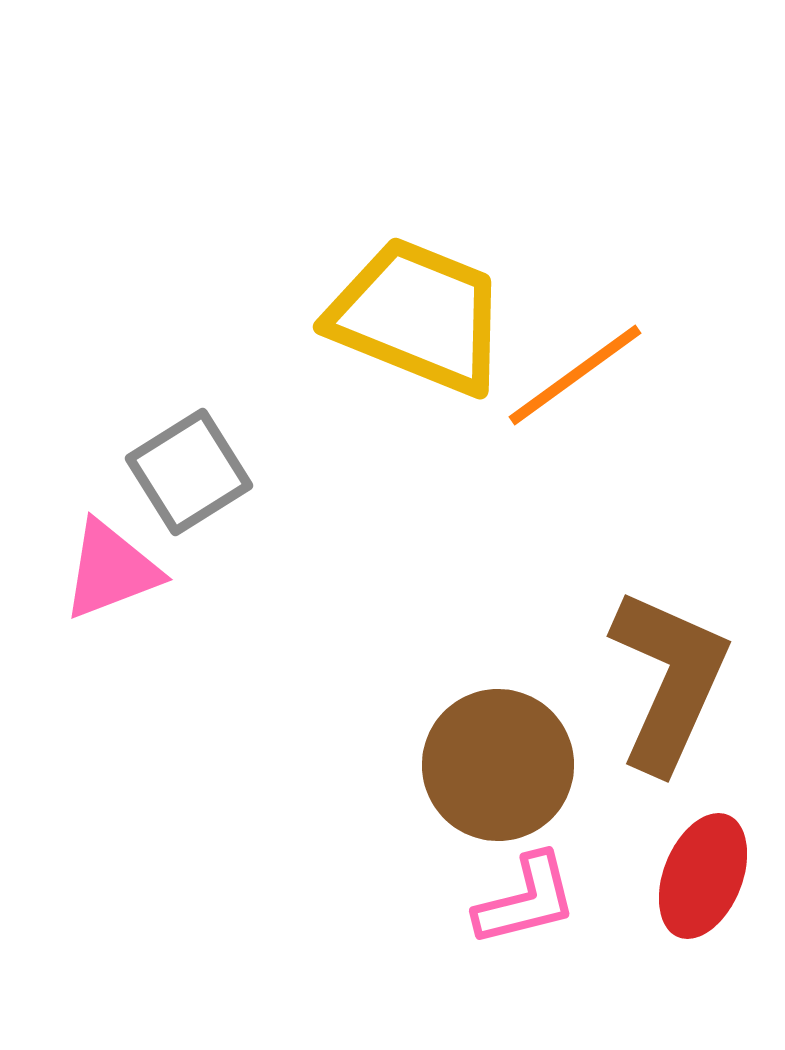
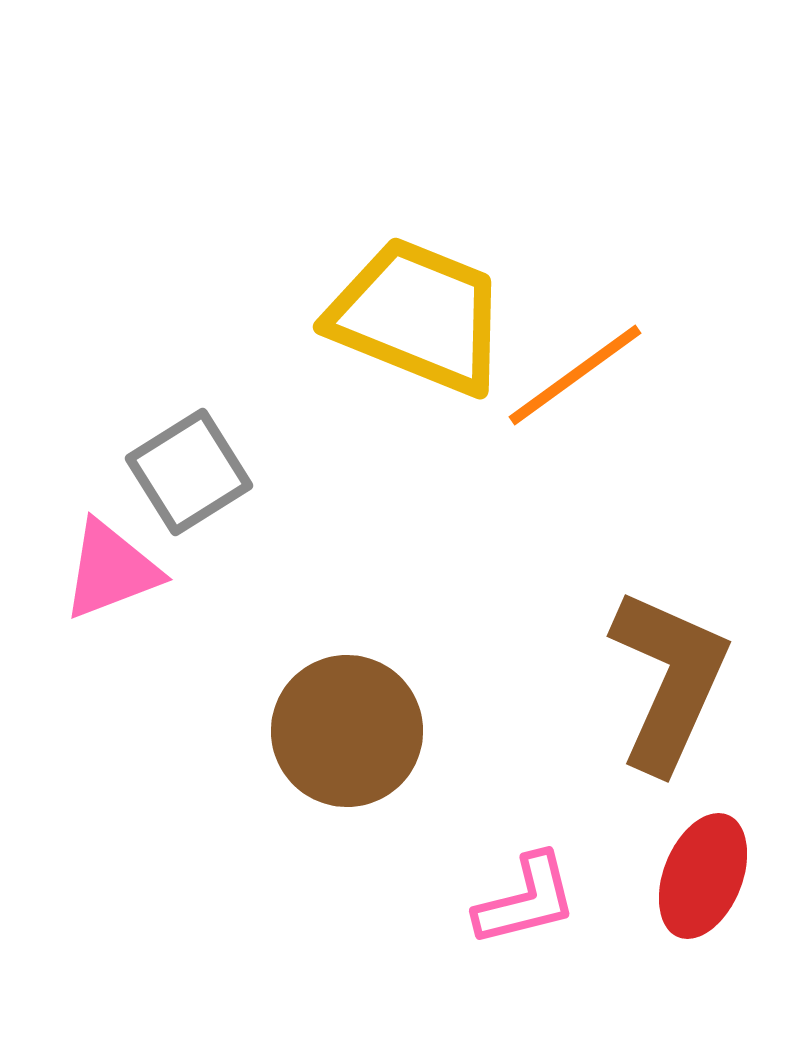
brown circle: moved 151 px left, 34 px up
